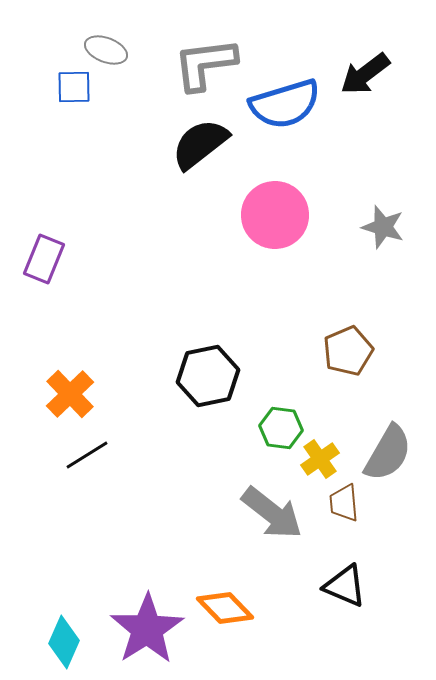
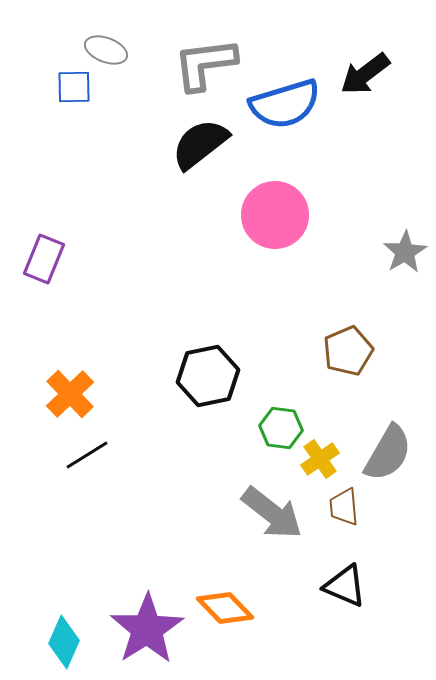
gray star: moved 22 px right, 25 px down; rotated 24 degrees clockwise
brown trapezoid: moved 4 px down
